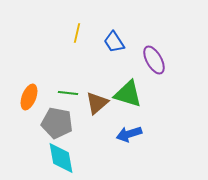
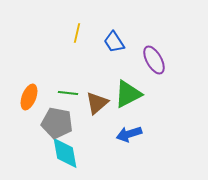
green triangle: rotated 44 degrees counterclockwise
cyan diamond: moved 4 px right, 5 px up
